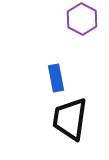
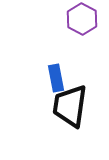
black trapezoid: moved 13 px up
